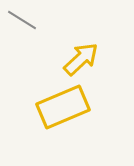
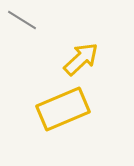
yellow rectangle: moved 2 px down
